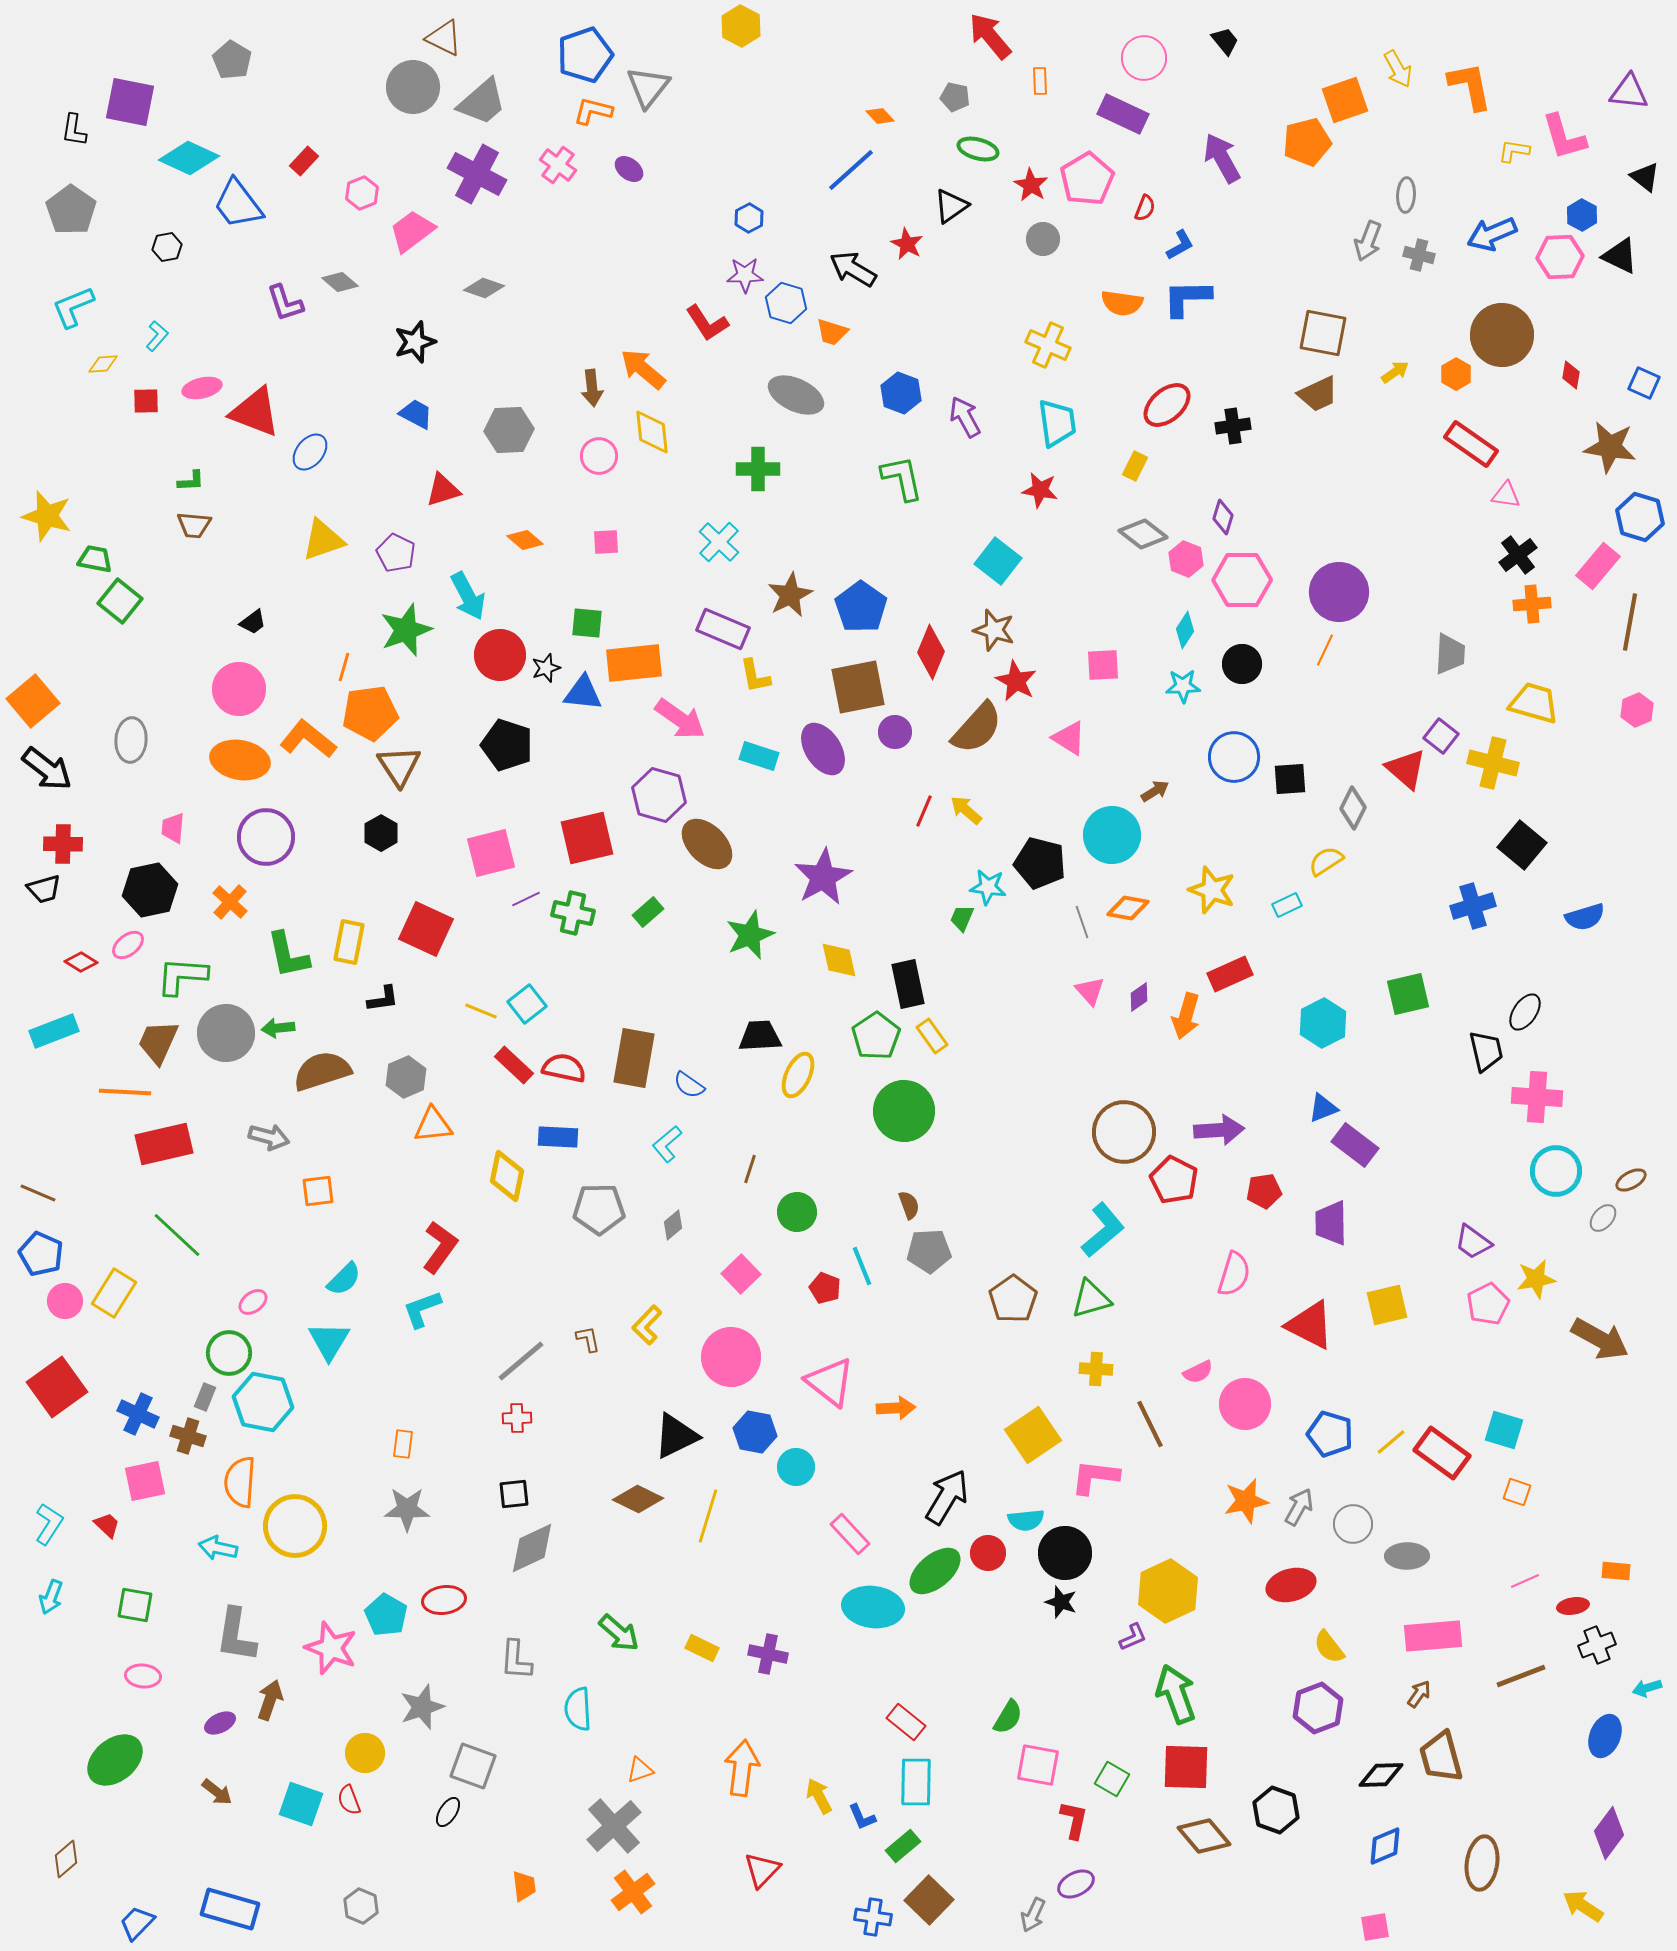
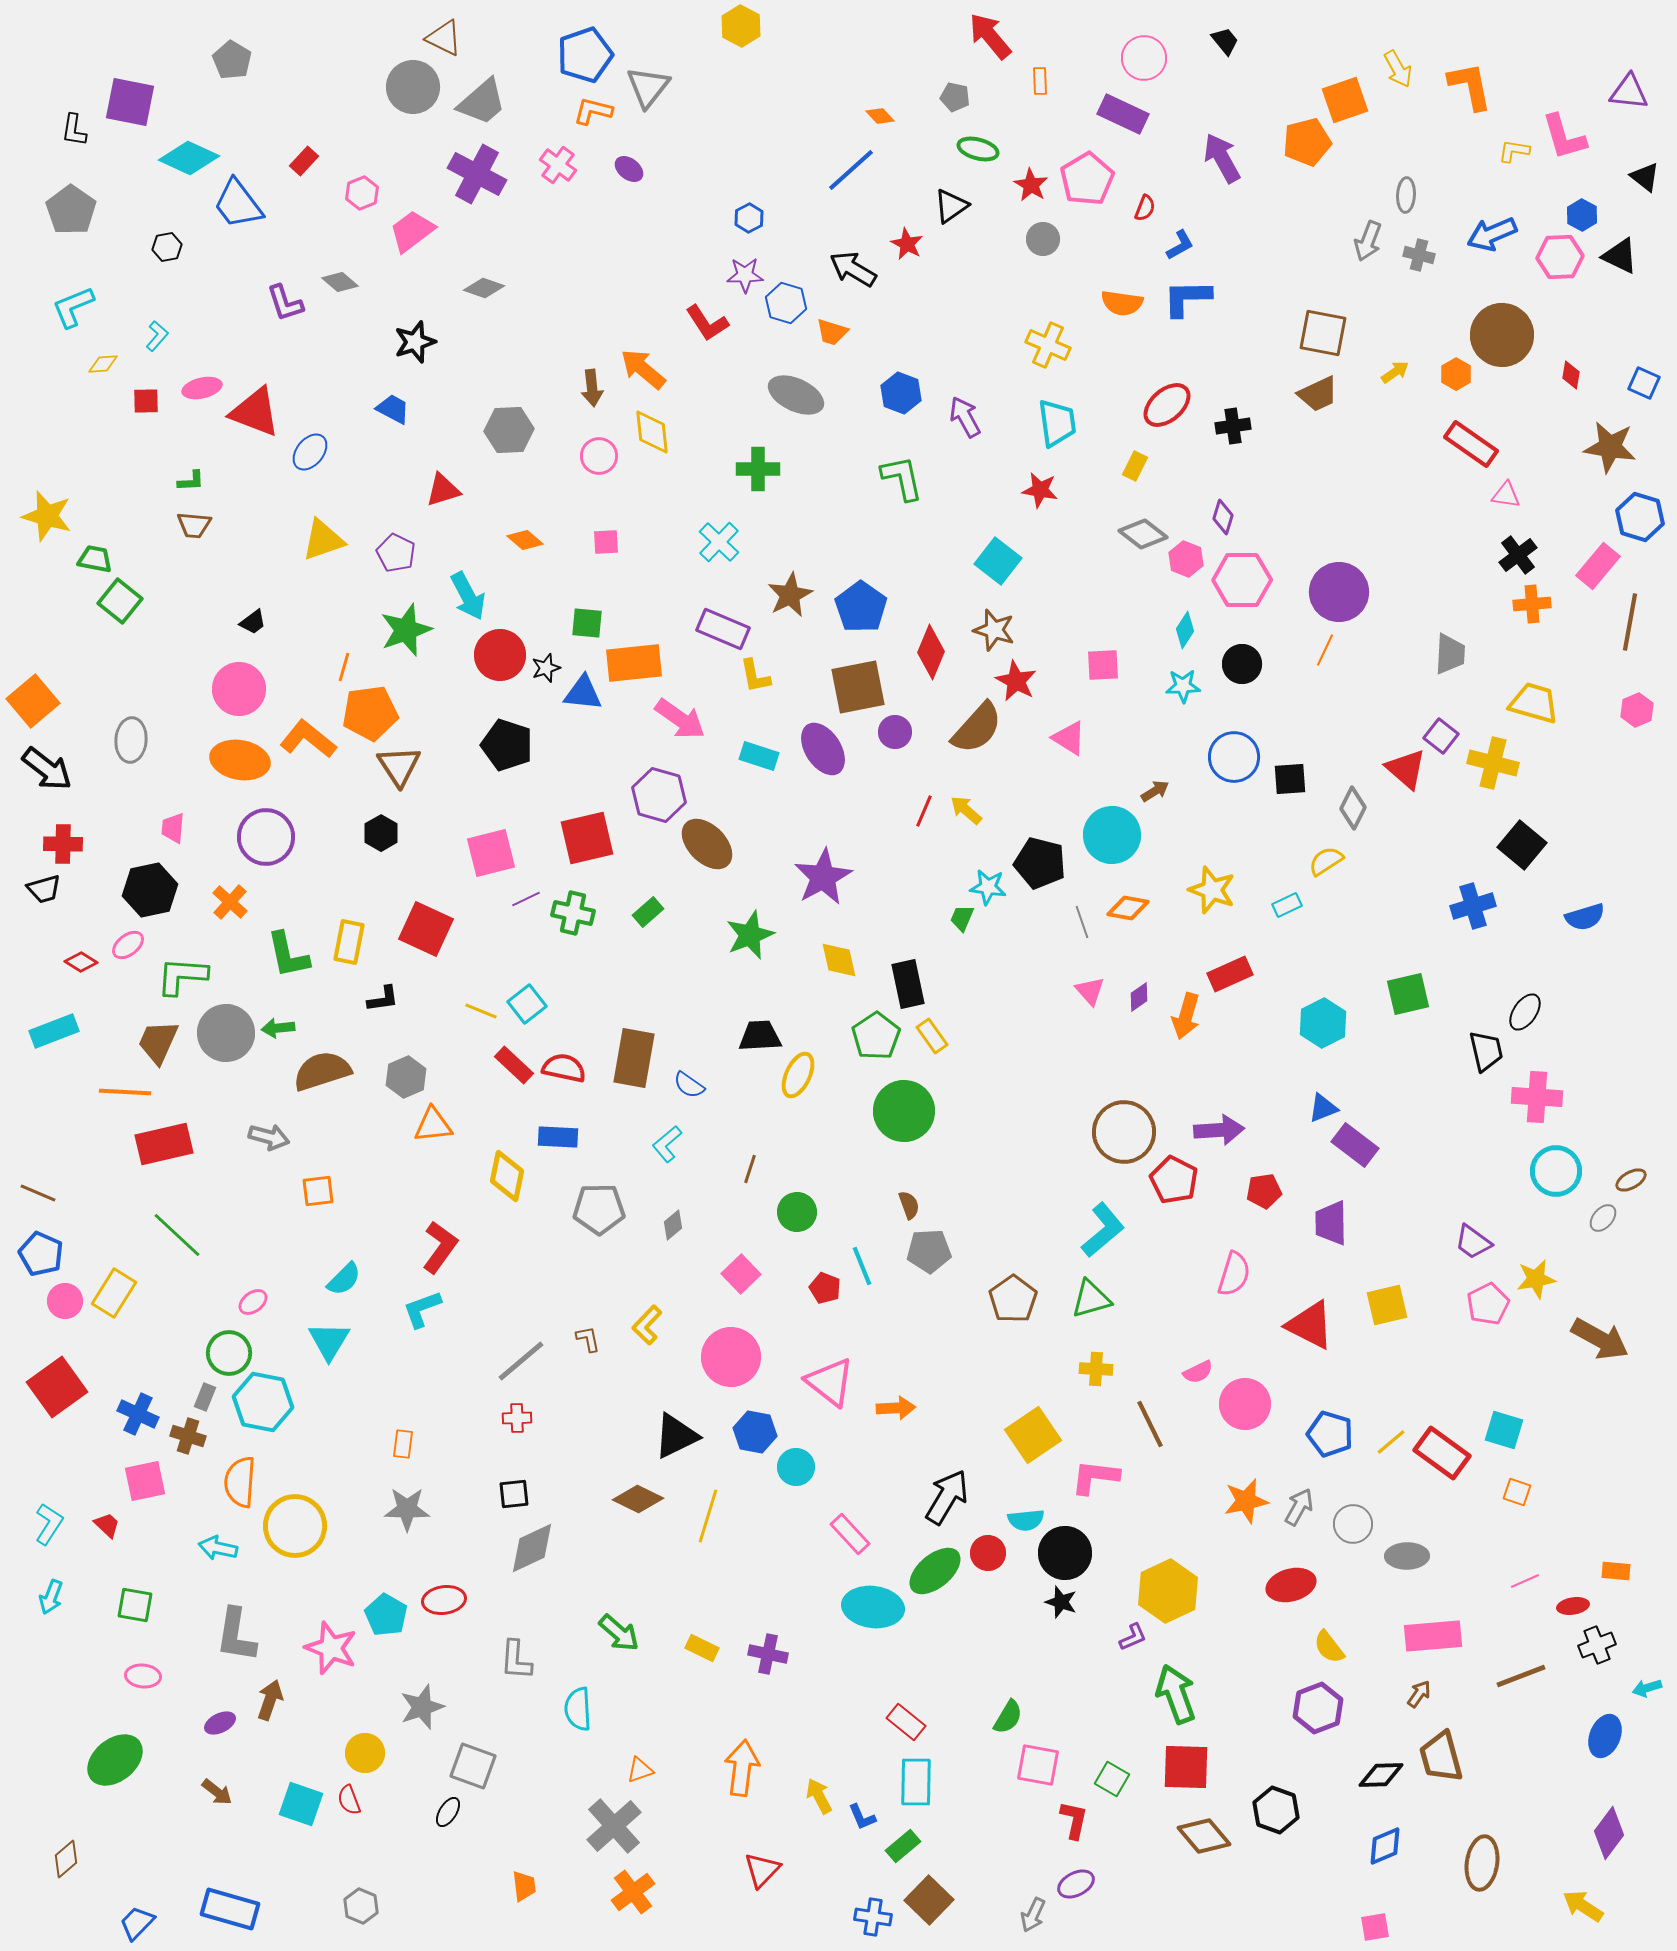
blue trapezoid at (416, 414): moved 23 px left, 5 px up
